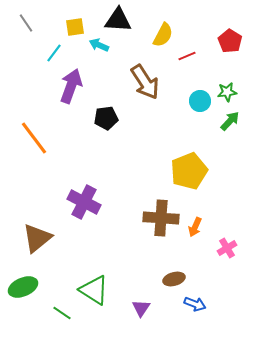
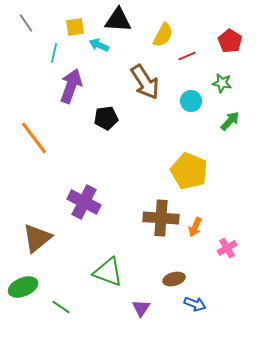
cyan line: rotated 24 degrees counterclockwise
green star: moved 5 px left, 9 px up; rotated 18 degrees clockwise
cyan circle: moved 9 px left
yellow pentagon: rotated 27 degrees counterclockwise
green triangle: moved 14 px right, 18 px up; rotated 12 degrees counterclockwise
green line: moved 1 px left, 6 px up
